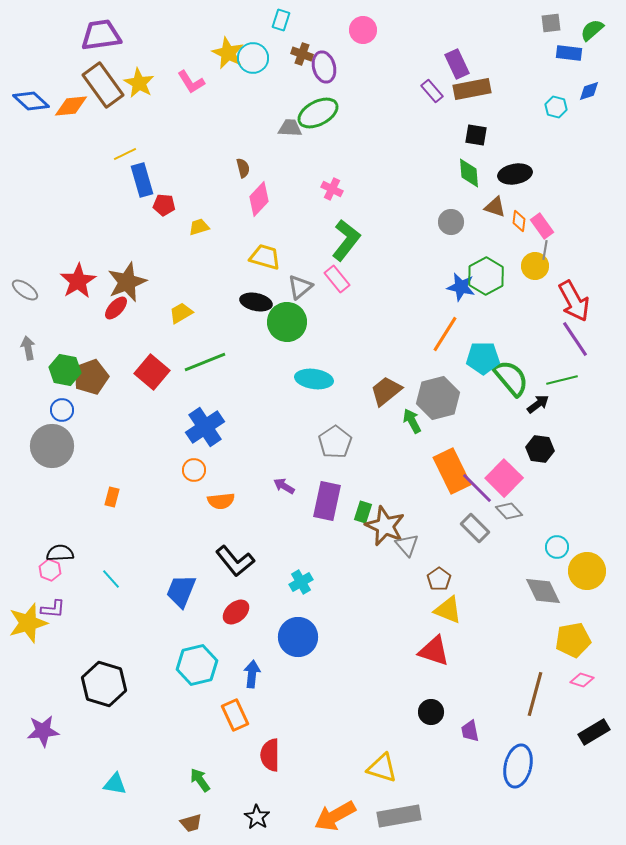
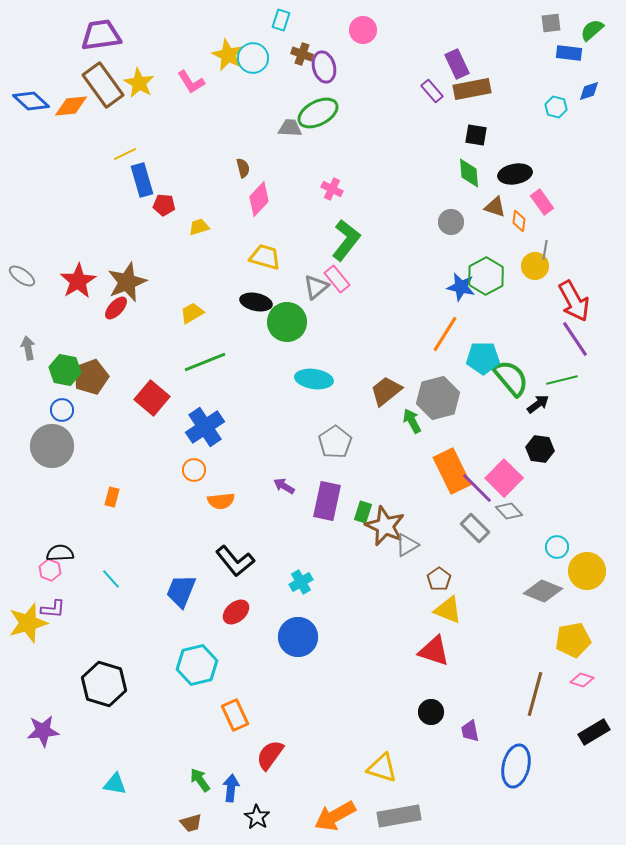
yellow star at (228, 53): moved 2 px down
pink rectangle at (542, 226): moved 24 px up
gray triangle at (300, 287): moved 16 px right
gray ellipse at (25, 290): moved 3 px left, 14 px up
yellow trapezoid at (181, 313): moved 11 px right
red square at (152, 372): moved 26 px down
gray triangle at (407, 545): rotated 40 degrees clockwise
gray diamond at (543, 591): rotated 42 degrees counterclockwise
blue arrow at (252, 674): moved 21 px left, 114 px down
red semicircle at (270, 755): rotated 36 degrees clockwise
blue ellipse at (518, 766): moved 2 px left
